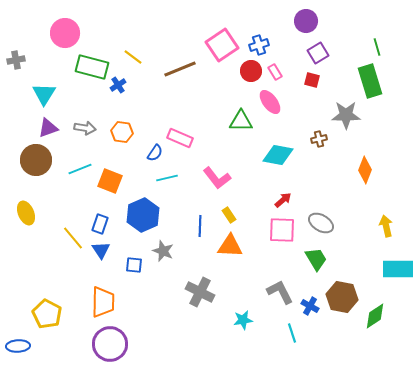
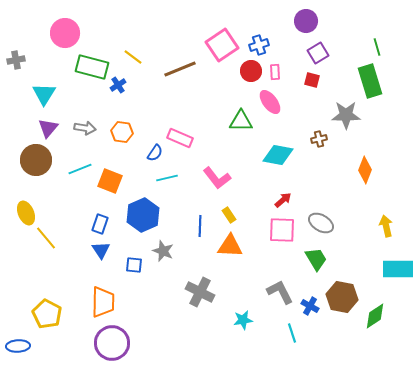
pink rectangle at (275, 72): rotated 28 degrees clockwise
purple triangle at (48, 128): rotated 30 degrees counterclockwise
yellow line at (73, 238): moved 27 px left
purple circle at (110, 344): moved 2 px right, 1 px up
